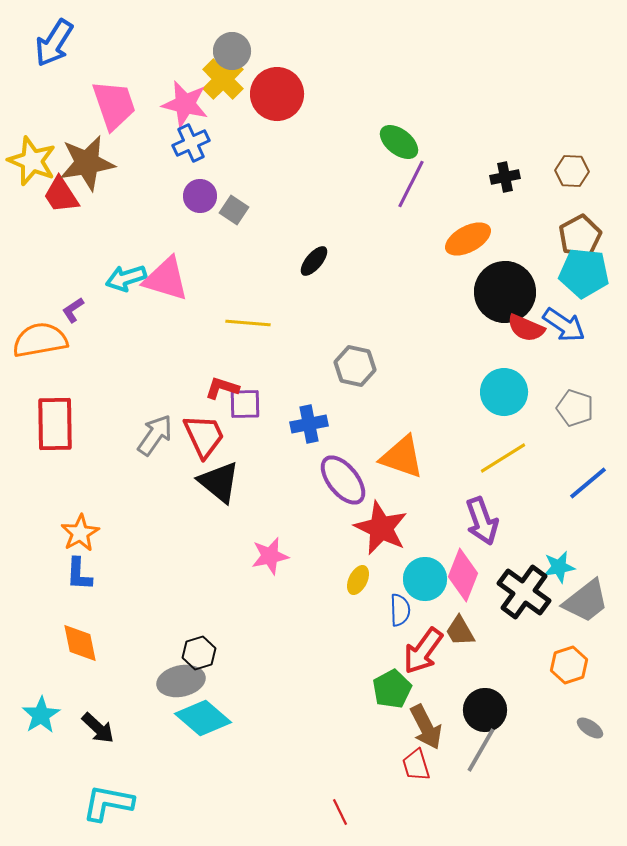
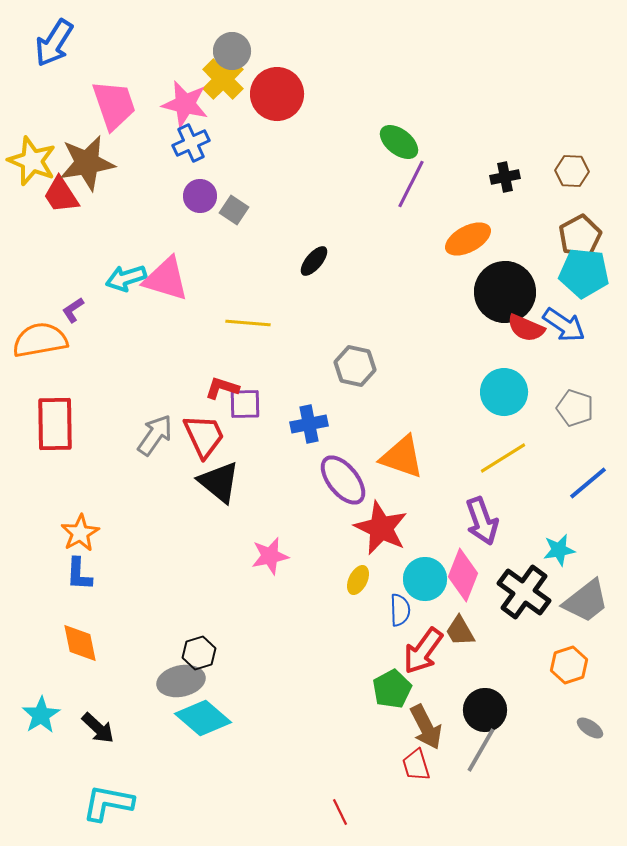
cyan star at (559, 567): moved 17 px up
